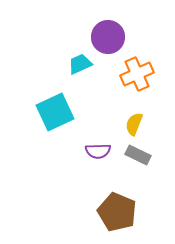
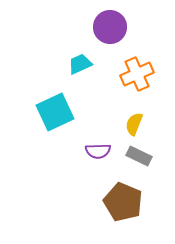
purple circle: moved 2 px right, 10 px up
gray rectangle: moved 1 px right, 1 px down
brown pentagon: moved 6 px right, 10 px up
